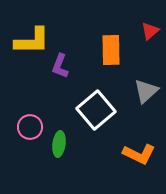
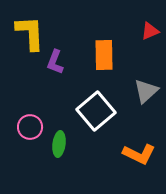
red triangle: rotated 18 degrees clockwise
yellow L-shape: moved 2 px left, 8 px up; rotated 93 degrees counterclockwise
orange rectangle: moved 7 px left, 5 px down
purple L-shape: moved 5 px left, 4 px up
white square: moved 1 px down
